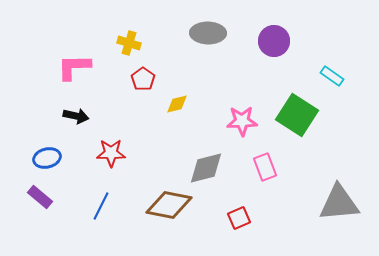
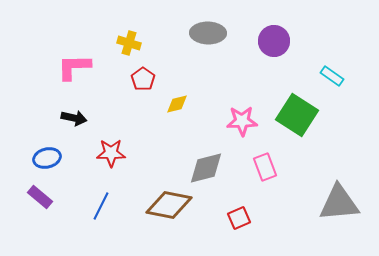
black arrow: moved 2 px left, 2 px down
